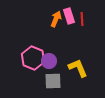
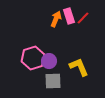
red line: moved 1 px right, 1 px up; rotated 48 degrees clockwise
pink hexagon: rotated 20 degrees clockwise
yellow L-shape: moved 1 px right, 1 px up
